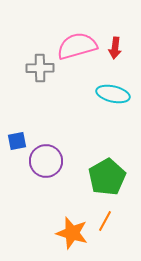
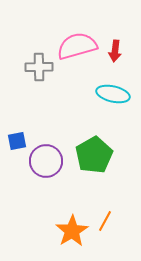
red arrow: moved 3 px down
gray cross: moved 1 px left, 1 px up
green pentagon: moved 13 px left, 22 px up
orange star: moved 2 px up; rotated 24 degrees clockwise
